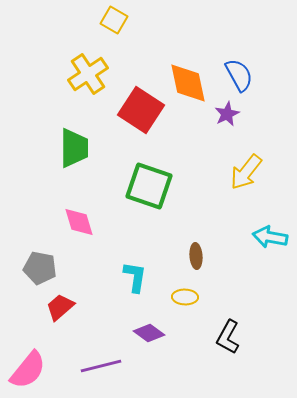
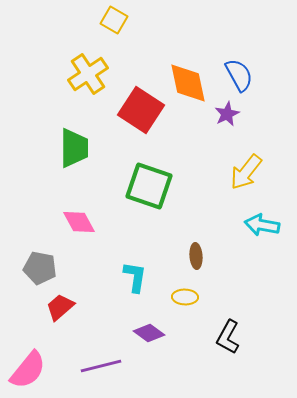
pink diamond: rotated 12 degrees counterclockwise
cyan arrow: moved 8 px left, 12 px up
